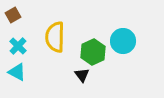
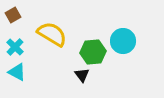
yellow semicircle: moved 3 px left, 3 px up; rotated 120 degrees clockwise
cyan cross: moved 3 px left, 1 px down
green hexagon: rotated 20 degrees clockwise
